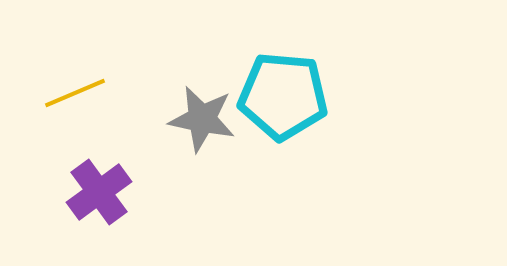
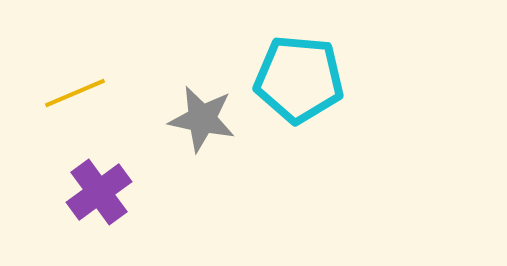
cyan pentagon: moved 16 px right, 17 px up
